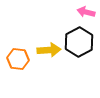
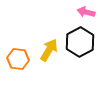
black hexagon: moved 1 px right
yellow arrow: rotated 55 degrees counterclockwise
